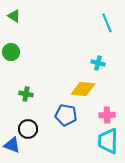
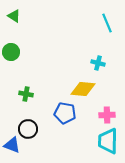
blue pentagon: moved 1 px left, 2 px up
